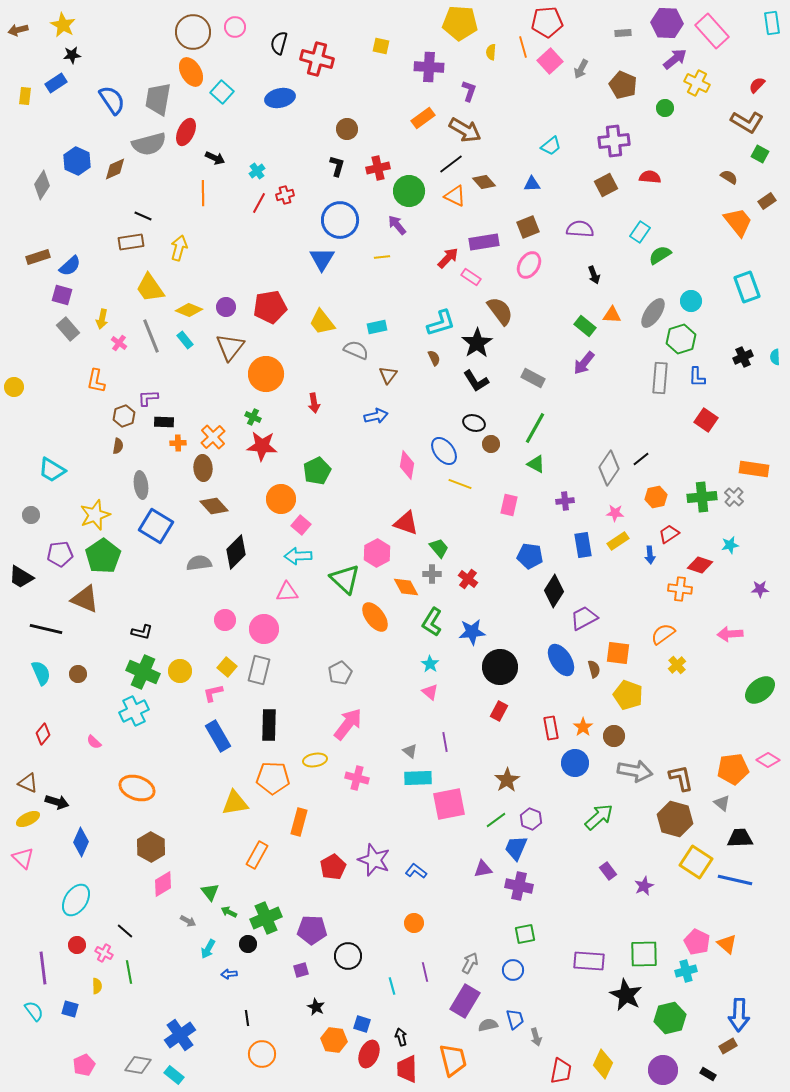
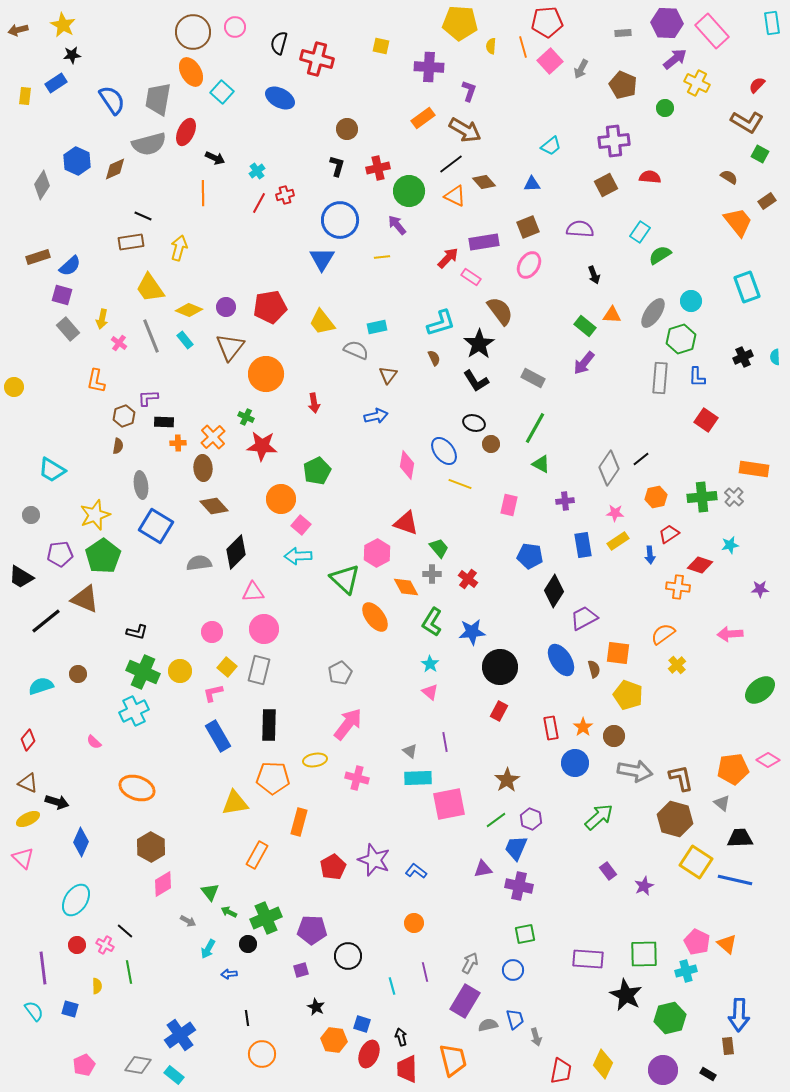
yellow semicircle at (491, 52): moved 6 px up
blue ellipse at (280, 98): rotated 40 degrees clockwise
black star at (477, 343): moved 2 px right, 1 px down
green cross at (253, 417): moved 7 px left
green triangle at (536, 464): moved 5 px right
orange cross at (680, 589): moved 2 px left, 2 px up
pink triangle at (287, 592): moved 34 px left
pink circle at (225, 620): moved 13 px left, 12 px down
black line at (46, 629): moved 8 px up; rotated 52 degrees counterclockwise
black L-shape at (142, 632): moved 5 px left
cyan semicircle at (41, 673): moved 13 px down; rotated 85 degrees counterclockwise
red diamond at (43, 734): moved 15 px left, 6 px down
pink cross at (104, 953): moved 1 px right, 8 px up
purple rectangle at (589, 961): moved 1 px left, 2 px up
brown rectangle at (728, 1046): rotated 66 degrees counterclockwise
